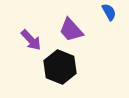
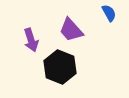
blue semicircle: moved 1 px down
purple arrow: rotated 25 degrees clockwise
